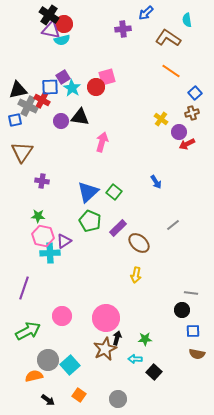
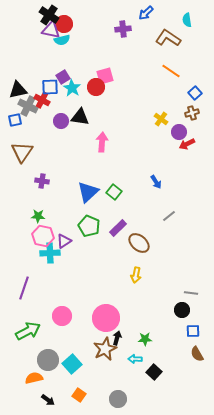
pink square at (107, 77): moved 2 px left, 1 px up
pink arrow at (102, 142): rotated 12 degrees counterclockwise
green pentagon at (90, 221): moved 1 px left, 5 px down
gray line at (173, 225): moved 4 px left, 9 px up
brown semicircle at (197, 354): rotated 49 degrees clockwise
cyan square at (70, 365): moved 2 px right, 1 px up
orange semicircle at (34, 376): moved 2 px down
